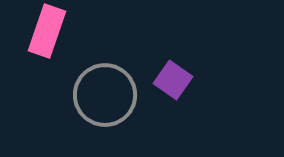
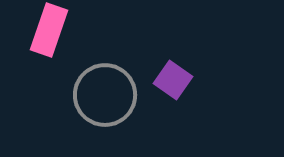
pink rectangle: moved 2 px right, 1 px up
